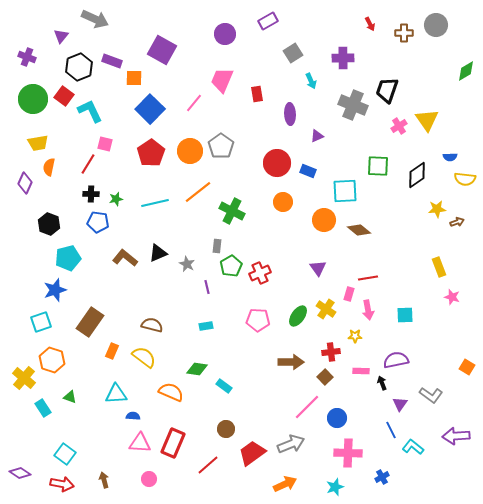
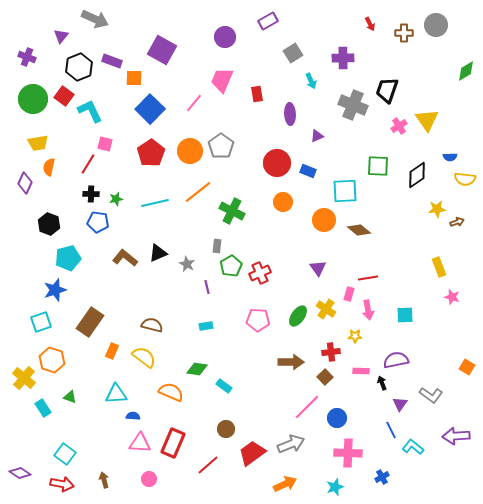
purple circle at (225, 34): moved 3 px down
